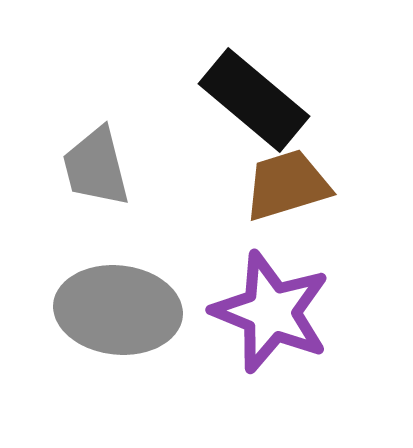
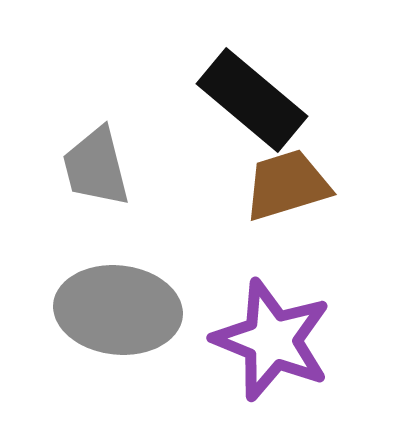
black rectangle: moved 2 px left
purple star: moved 1 px right, 28 px down
